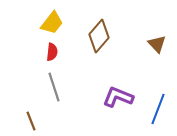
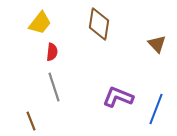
yellow trapezoid: moved 12 px left
brown diamond: moved 12 px up; rotated 32 degrees counterclockwise
blue line: moved 2 px left
